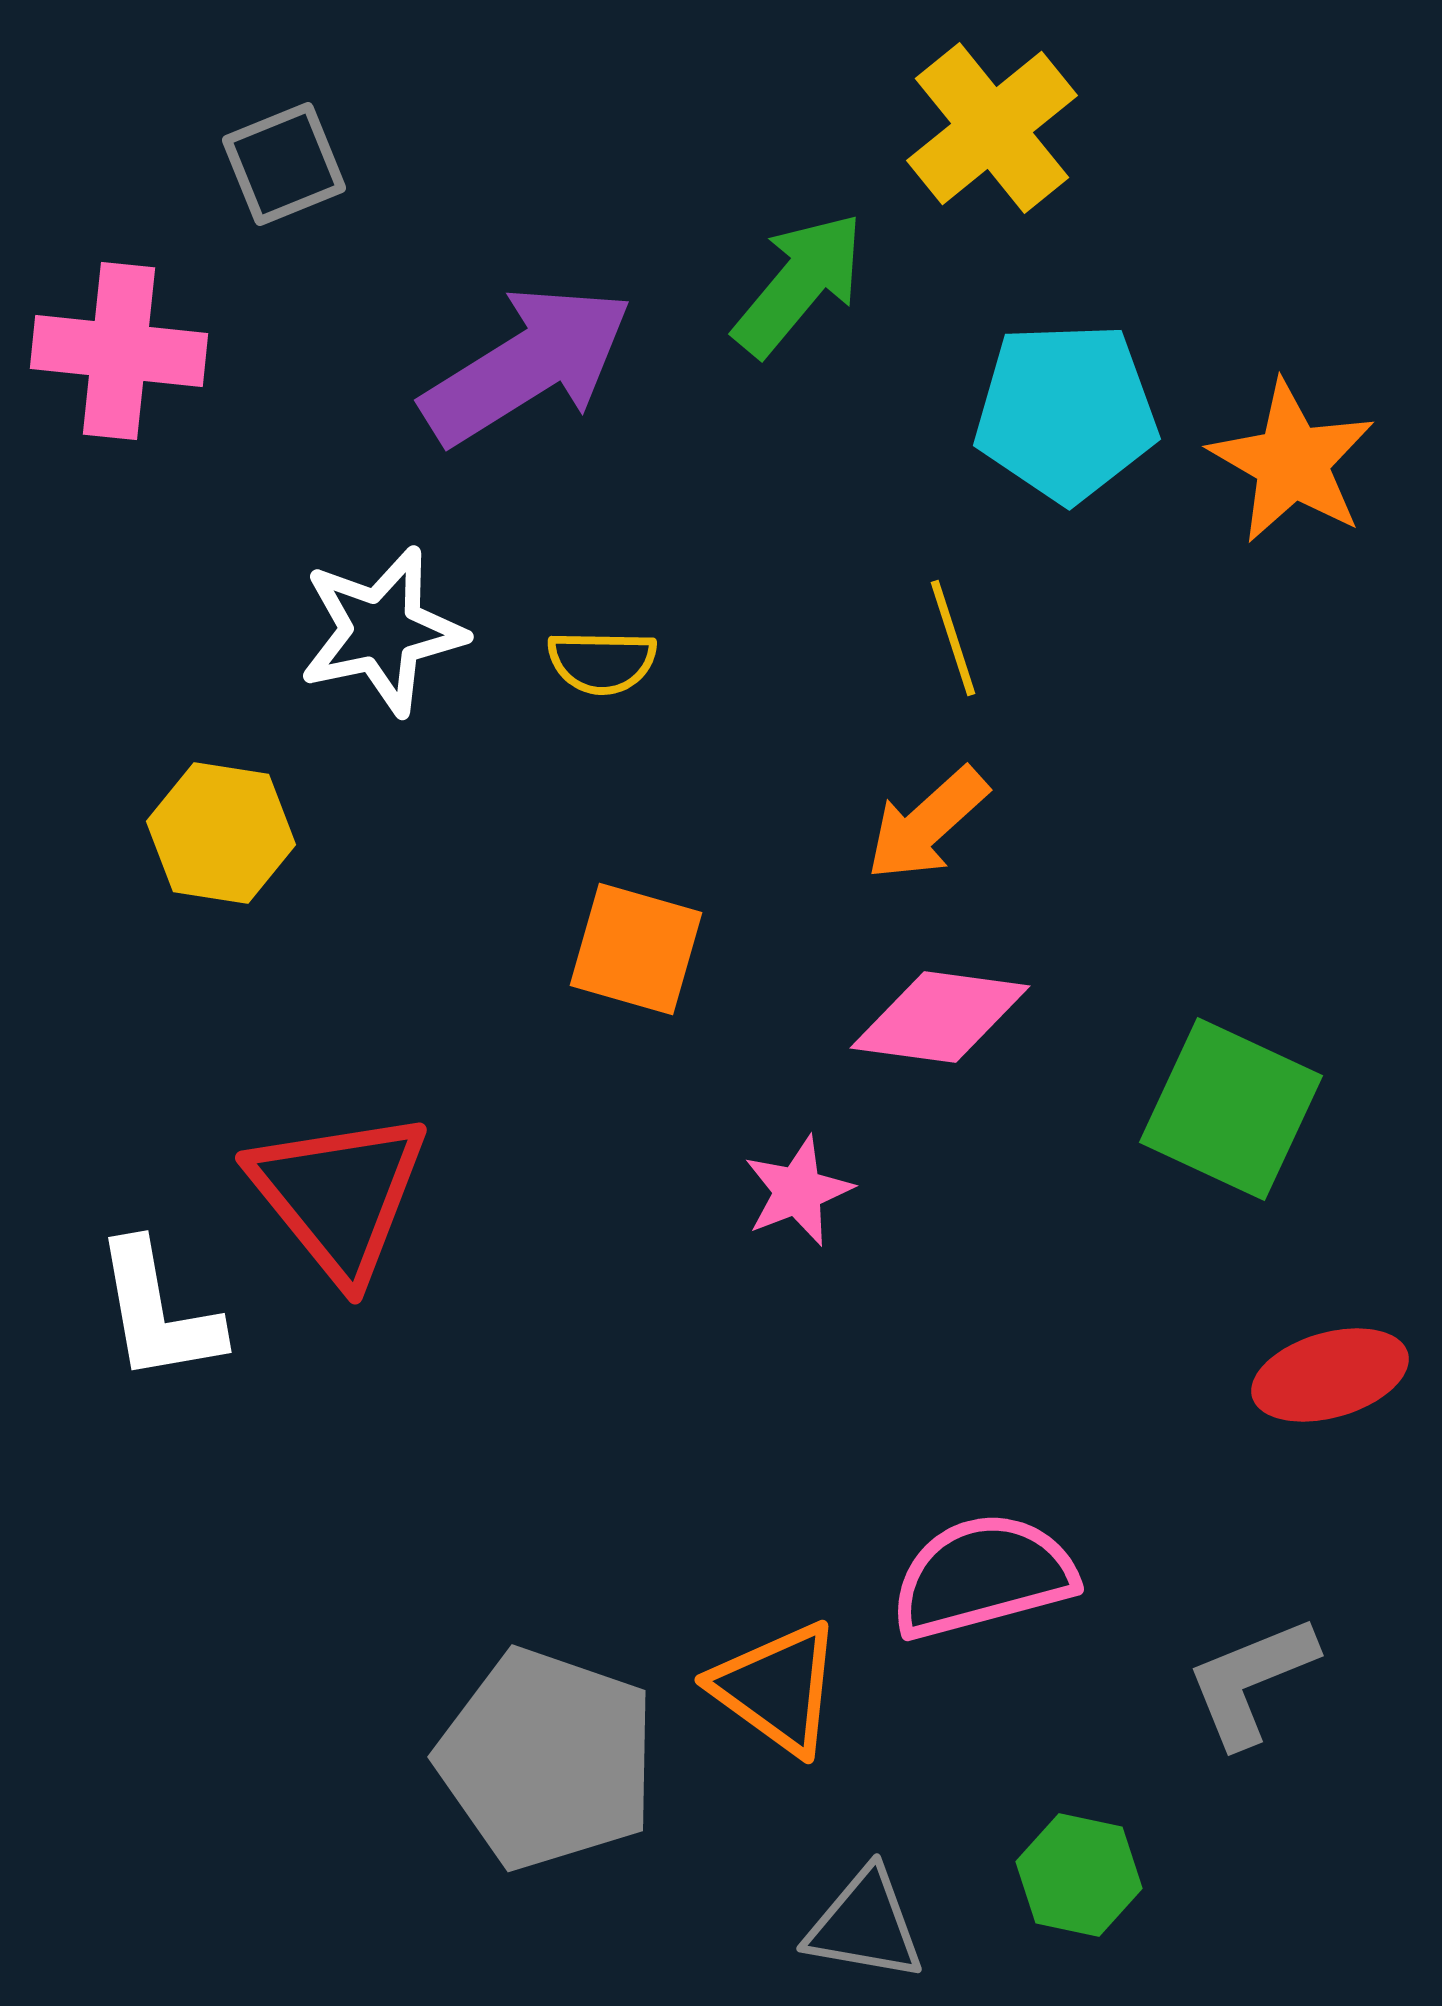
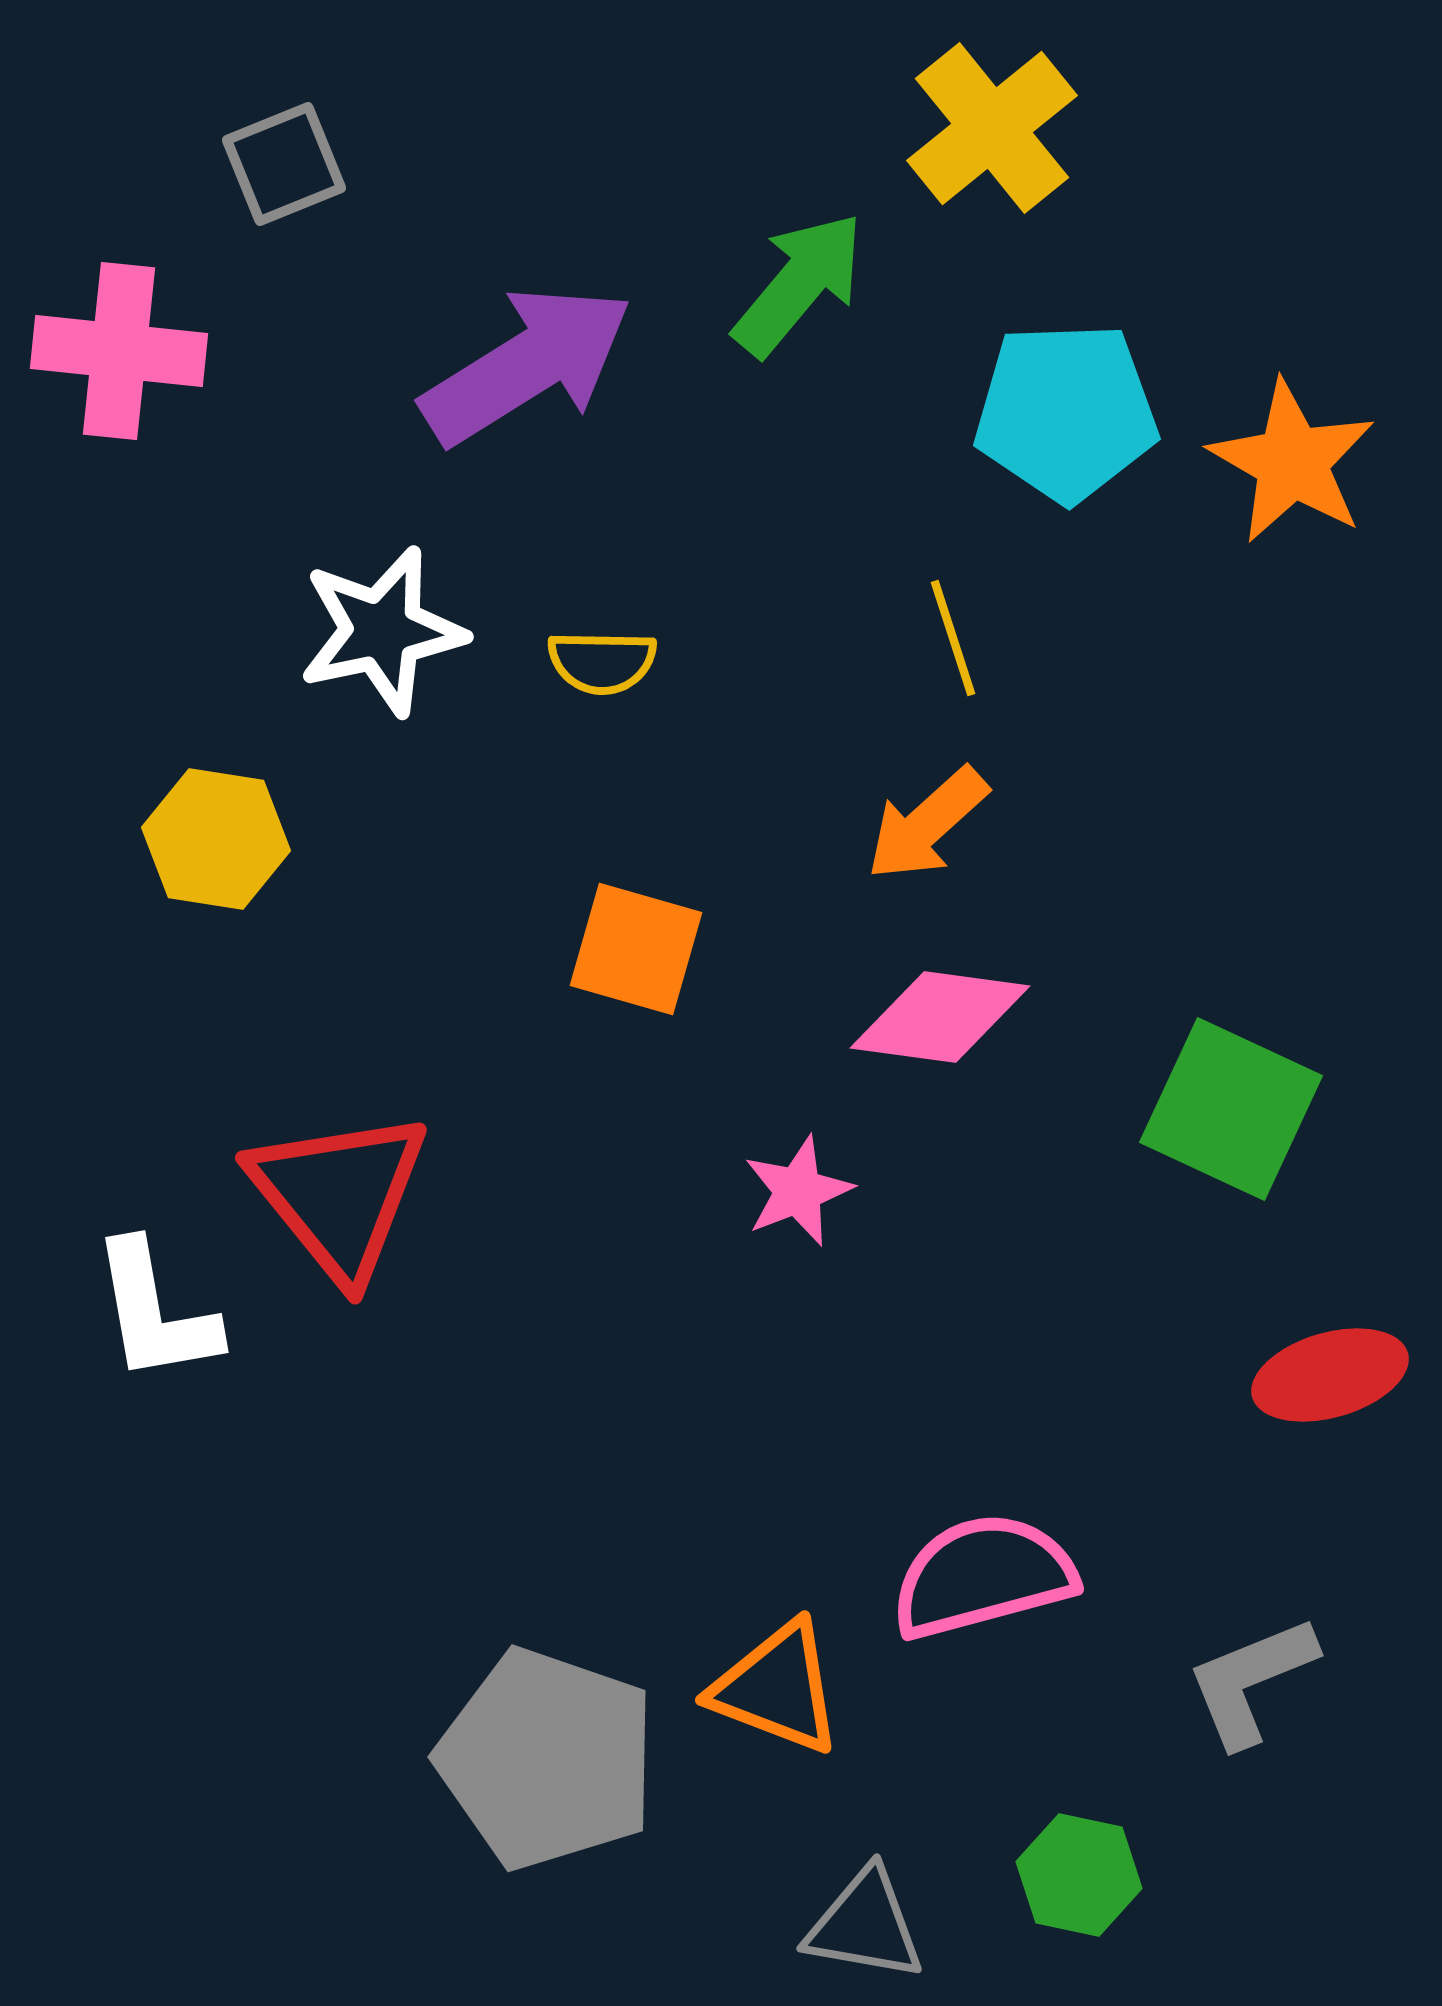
yellow hexagon: moved 5 px left, 6 px down
white L-shape: moved 3 px left
orange triangle: rotated 15 degrees counterclockwise
